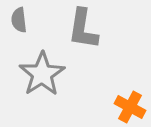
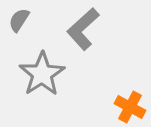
gray semicircle: rotated 40 degrees clockwise
gray L-shape: rotated 39 degrees clockwise
